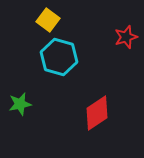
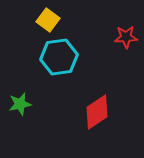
red star: rotated 15 degrees clockwise
cyan hexagon: rotated 24 degrees counterclockwise
red diamond: moved 1 px up
